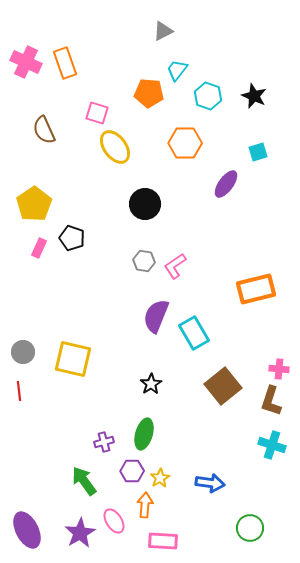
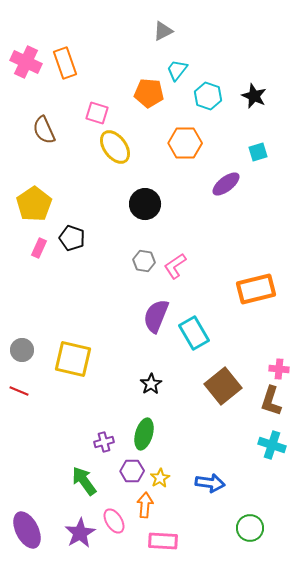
purple ellipse at (226, 184): rotated 16 degrees clockwise
gray circle at (23, 352): moved 1 px left, 2 px up
red line at (19, 391): rotated 60 degrees counterclockwise
